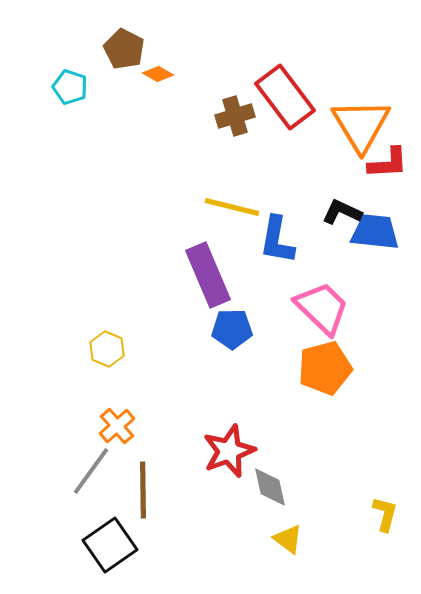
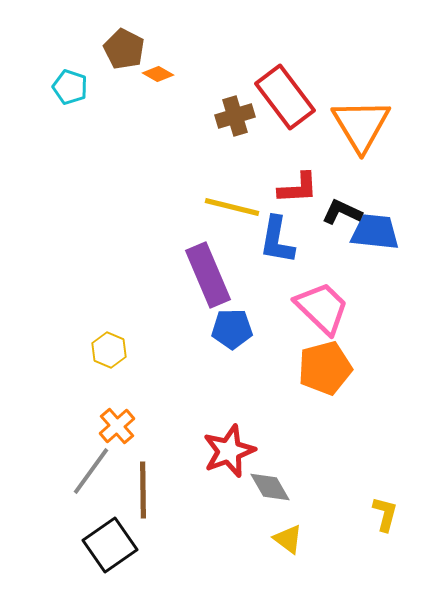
red L-shape: moved 90 px left, 25 px down
yellow hexagon: moved 2 px right, 1 px down
gray diamond: rotated 18 degrees counterclockwise
